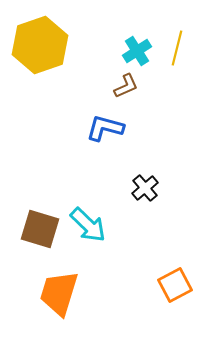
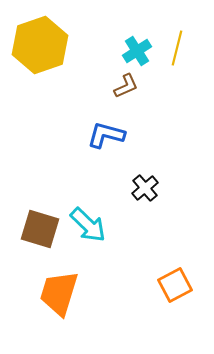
blue L-shape: moved 1 px right, 7 px down
